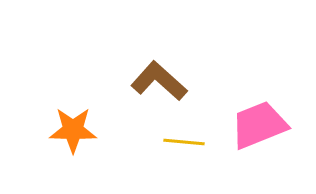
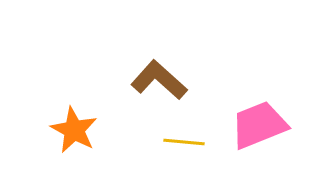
brown L-shape: moved 1 px up
orange star: moved 1 px right; rotated 27 degrees clockwise
